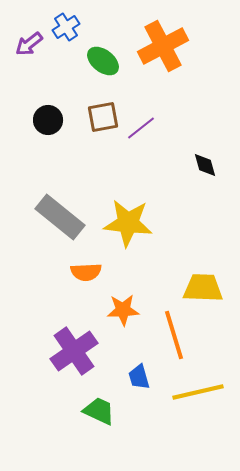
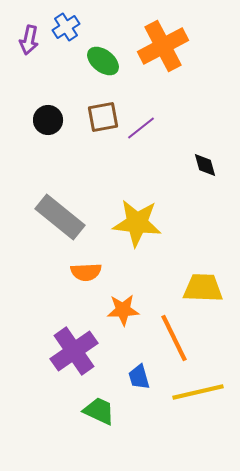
purple arrow: moved 4 px up; rotated 40 degrees counterclockwise
yellow star: moved 9 px right
orange line: moved 3 px down; rotated 9 degrees counterclockwise
